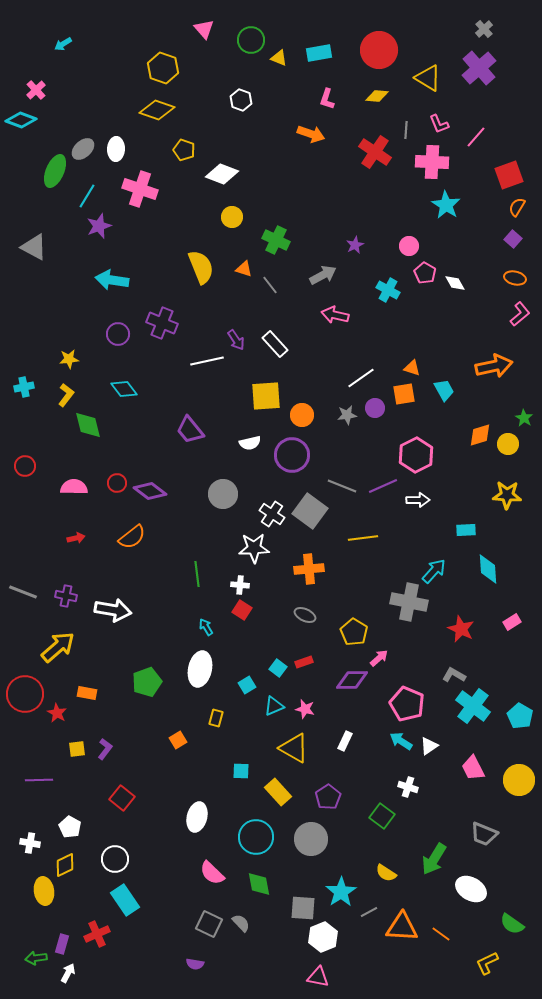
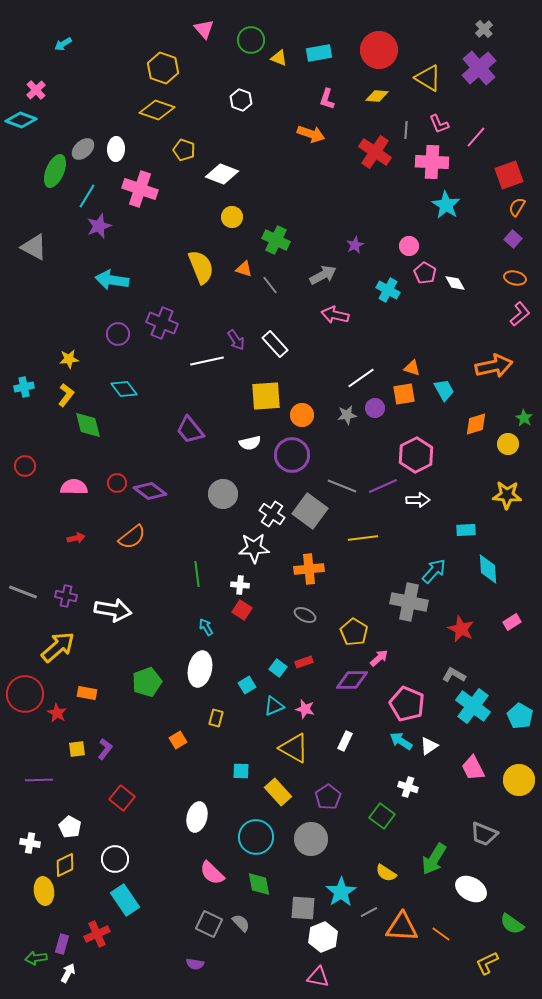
orange diamond at (480, 435): moved 4 px left, 11 px up
